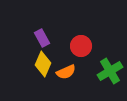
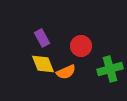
yellow diamond: rotated 45 degrees counterclockwise
green cross: moved 2 px up; rotated 15 degrees clockwise
